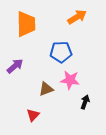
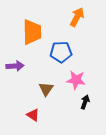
orange arrow: rotated 30 degrees counterclockwise
orange trapezoid: moved 6 px right, 8 px down
purple arrow: rotated 36 degrees clockwise
pink star: moved 6 px right
brown triangle: rotated 35 degrees counterclockwise
red triangle: rotated 40 degrees counterclockwise
